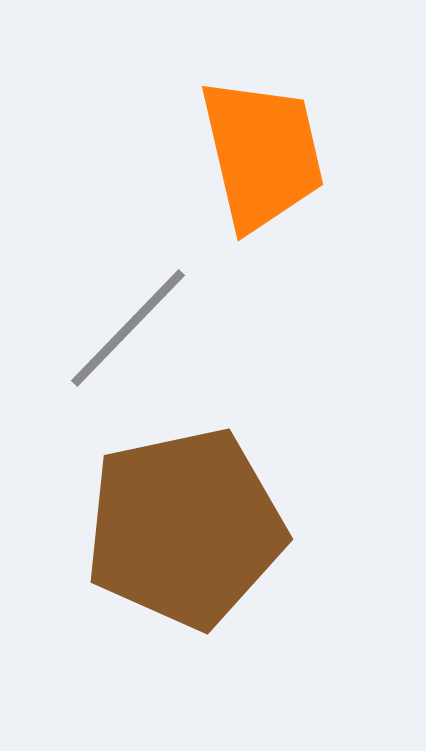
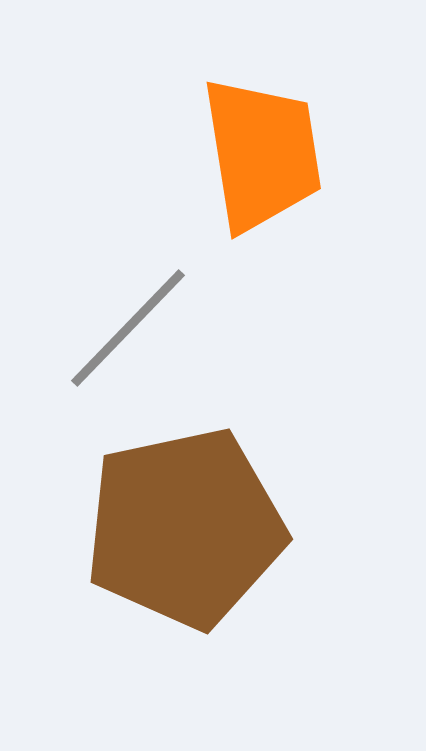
orange trapezoid: rotated 4 degrees clockwise
